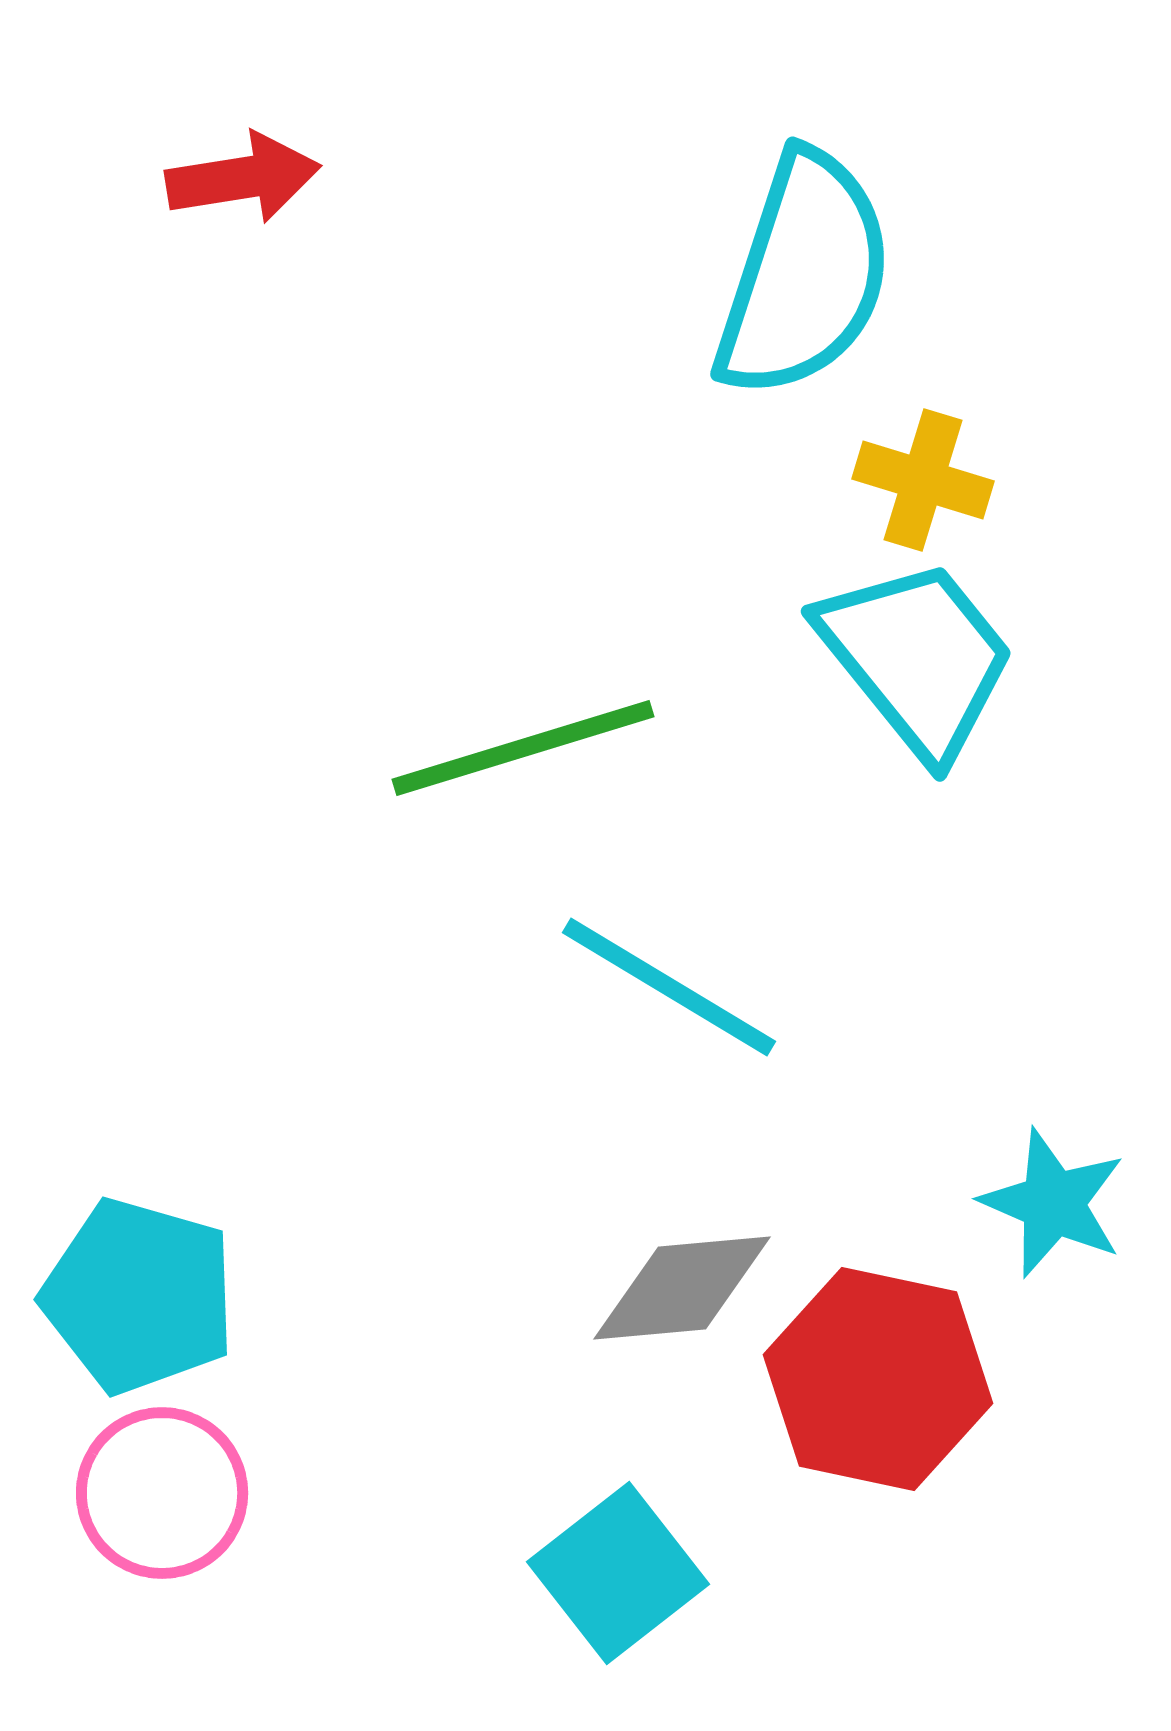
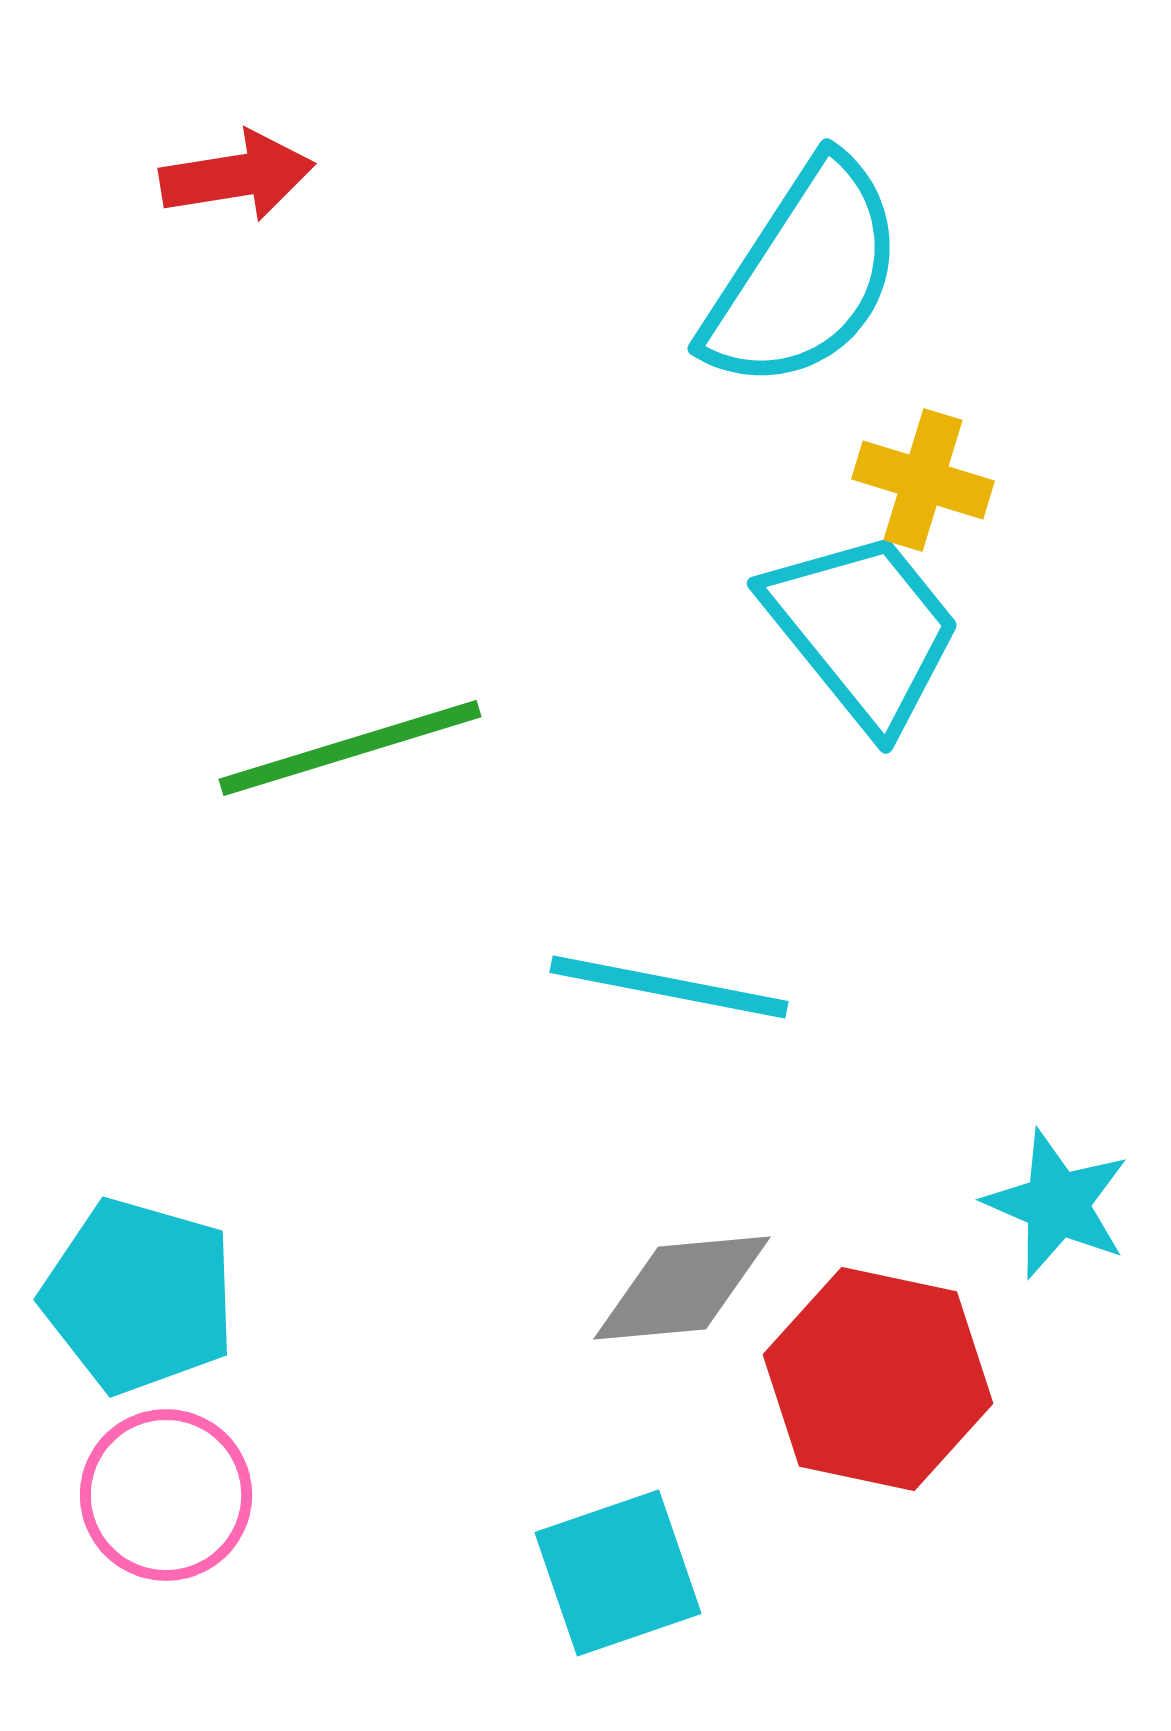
red arrow: moved 6 px left, 2 px up
cyan semicircle: rotated 15 degrees clockwise
cyan trapezoid: moved 54 px left, 28 px up
green line: moved 173 px left
cyan line: rotated 20 degrees counterclockwise
cyan star: moved 4 px right, 1 px down
pink circle: moved 4 px right, 2 px down
cyan square: rotated 19 degrees clockwise
